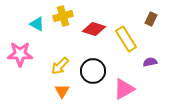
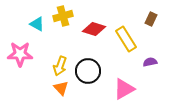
yellow arrow: rotated 24 degrees counterclockwise
black circle: moved 5 px left
orange triangle: moved 1 px left, 3 px up; rotated 14 degrees counterclockwise
